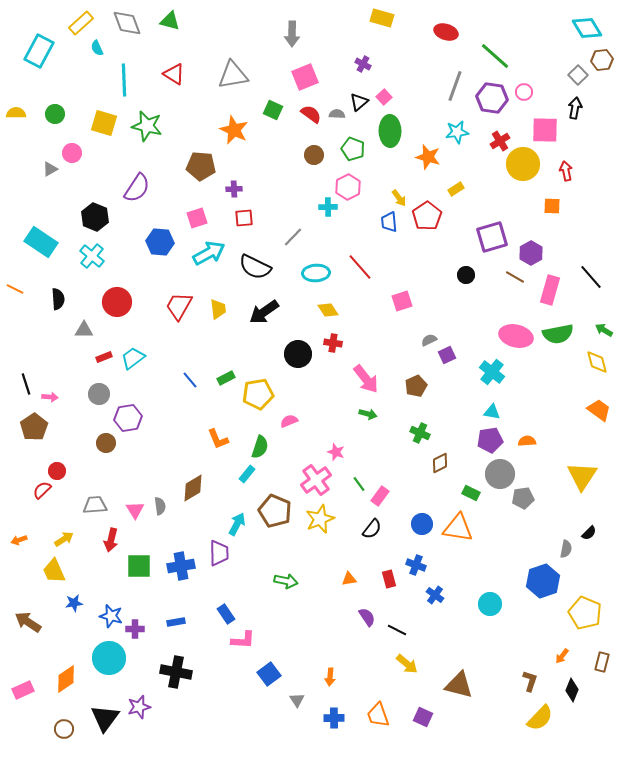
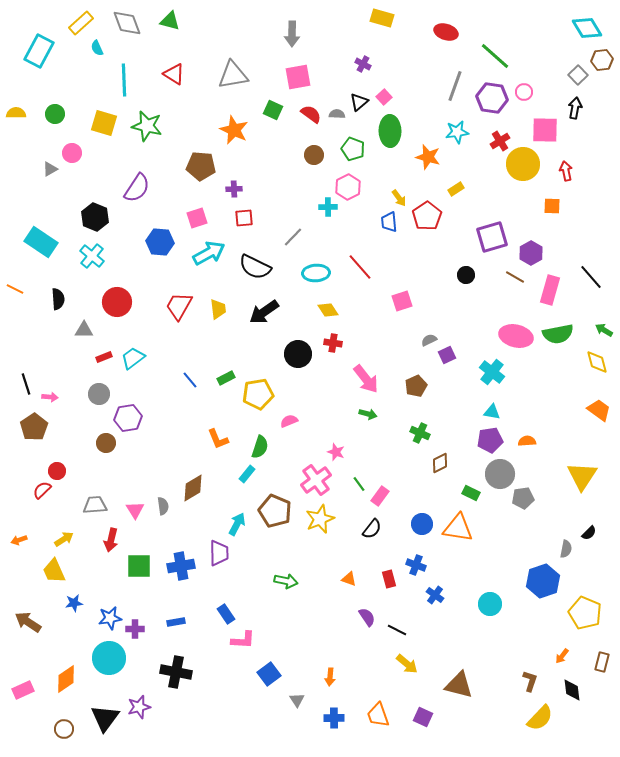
pink square at (305, 77): moved 7 px left; rotated 12 degrees clockwise
gray semicircle at (160, 506): moved 3 px right
orange triangle at (349, 579): rotated 28 degrees clockwise
blue star at (111, 616): moved 1 px left, 2 px down; rotated 25 degrees counterclockwise
black diamond at (572, 690): rotated 30 degrees counterclockwise
